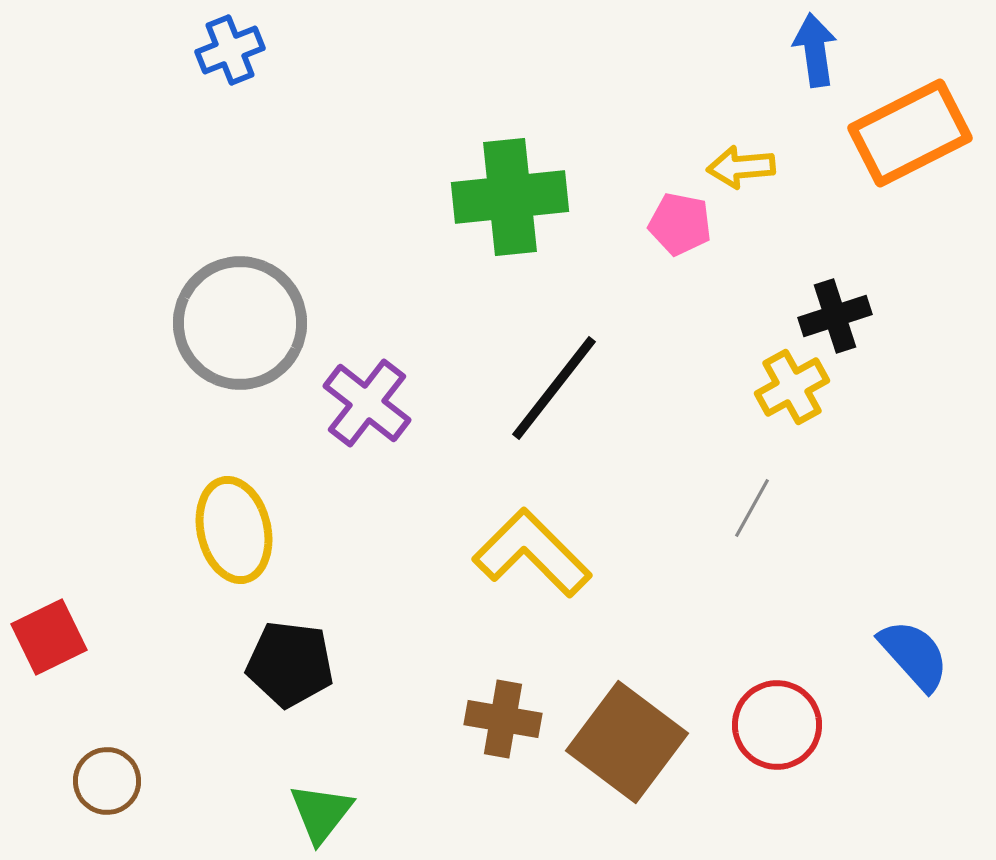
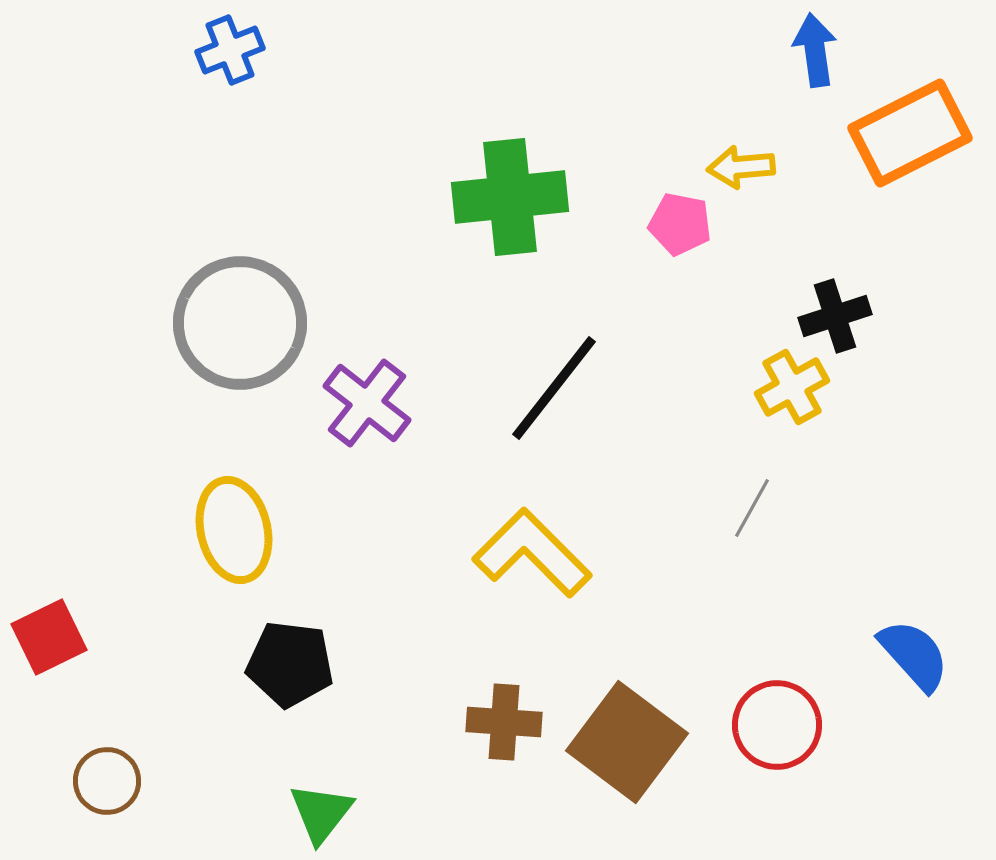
brown cross: moved 1 px right, 3 px down; rotated 6 degrees counterclockwise
